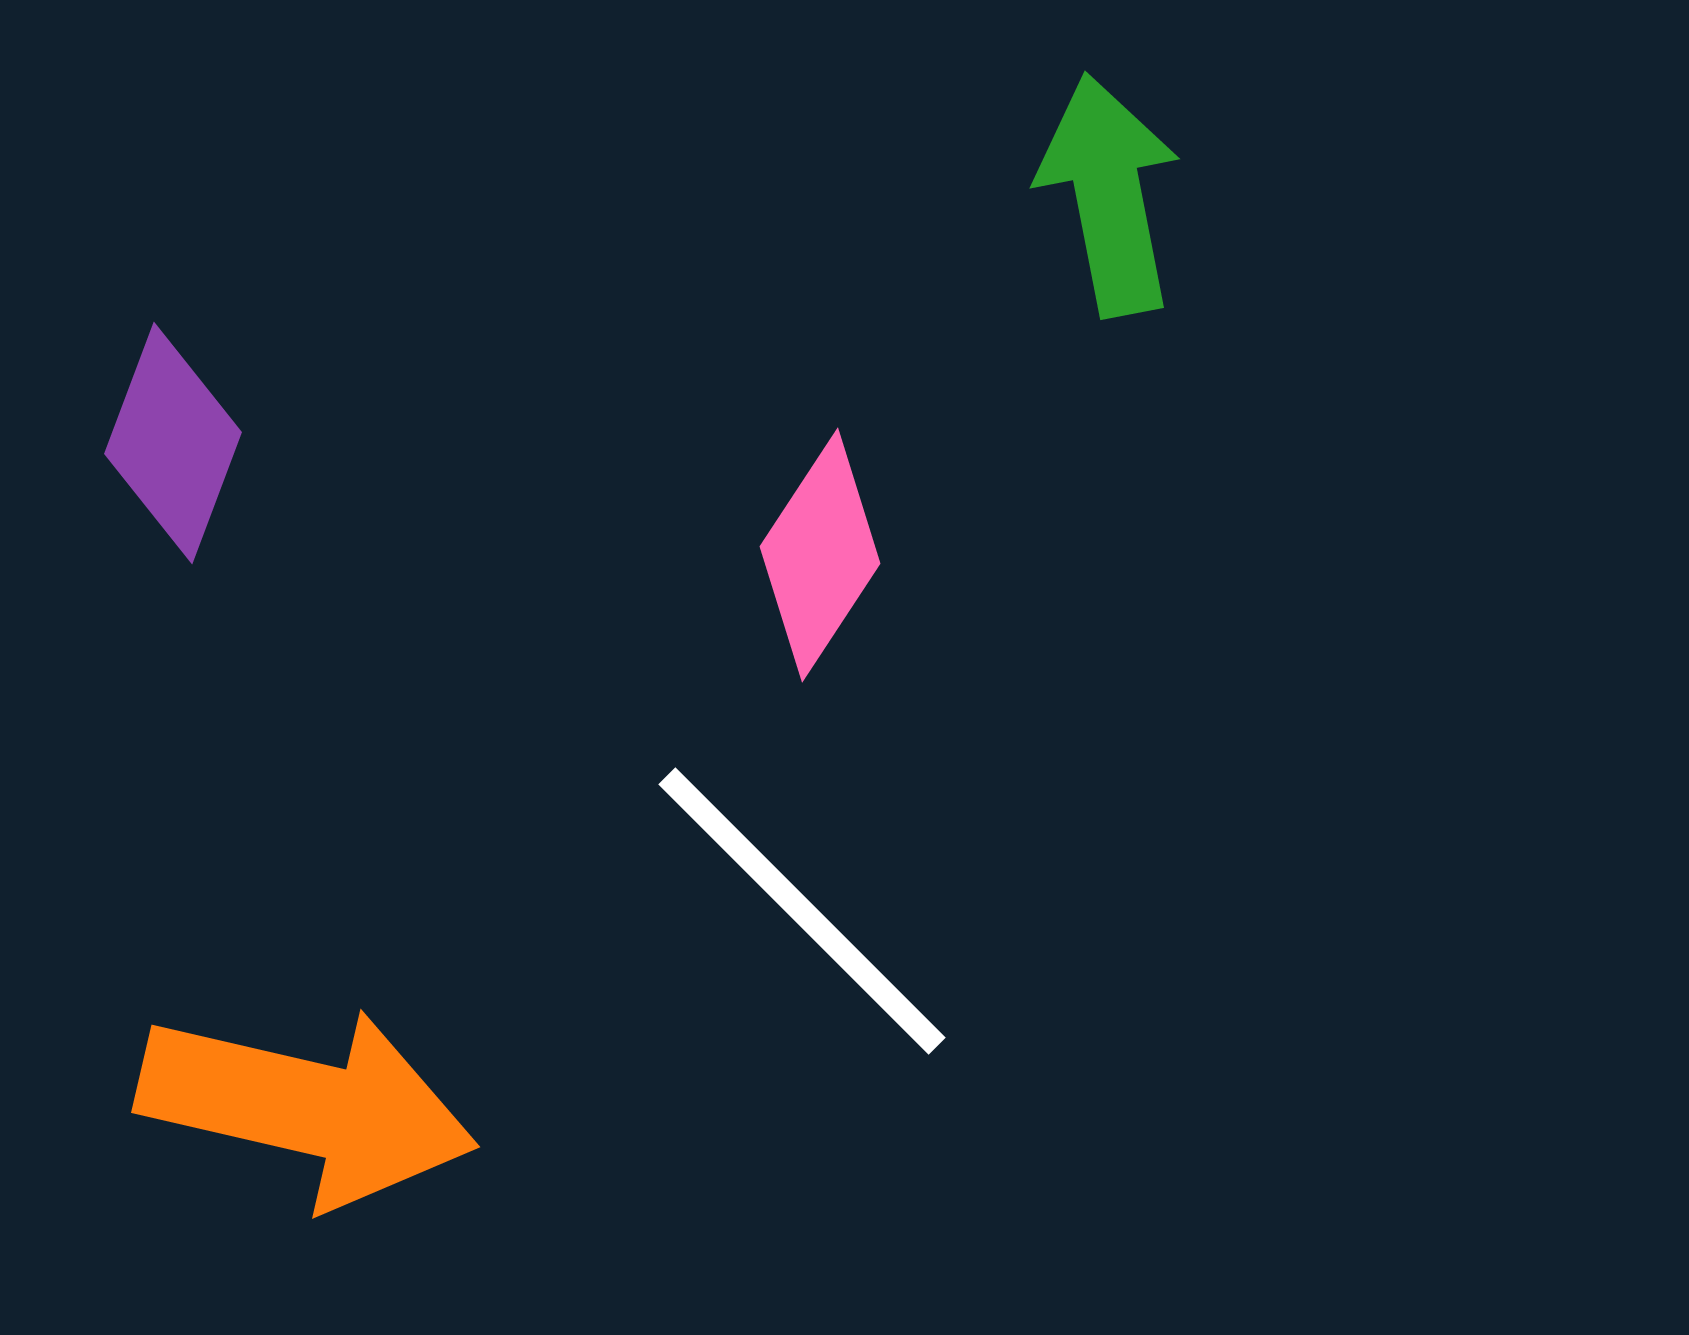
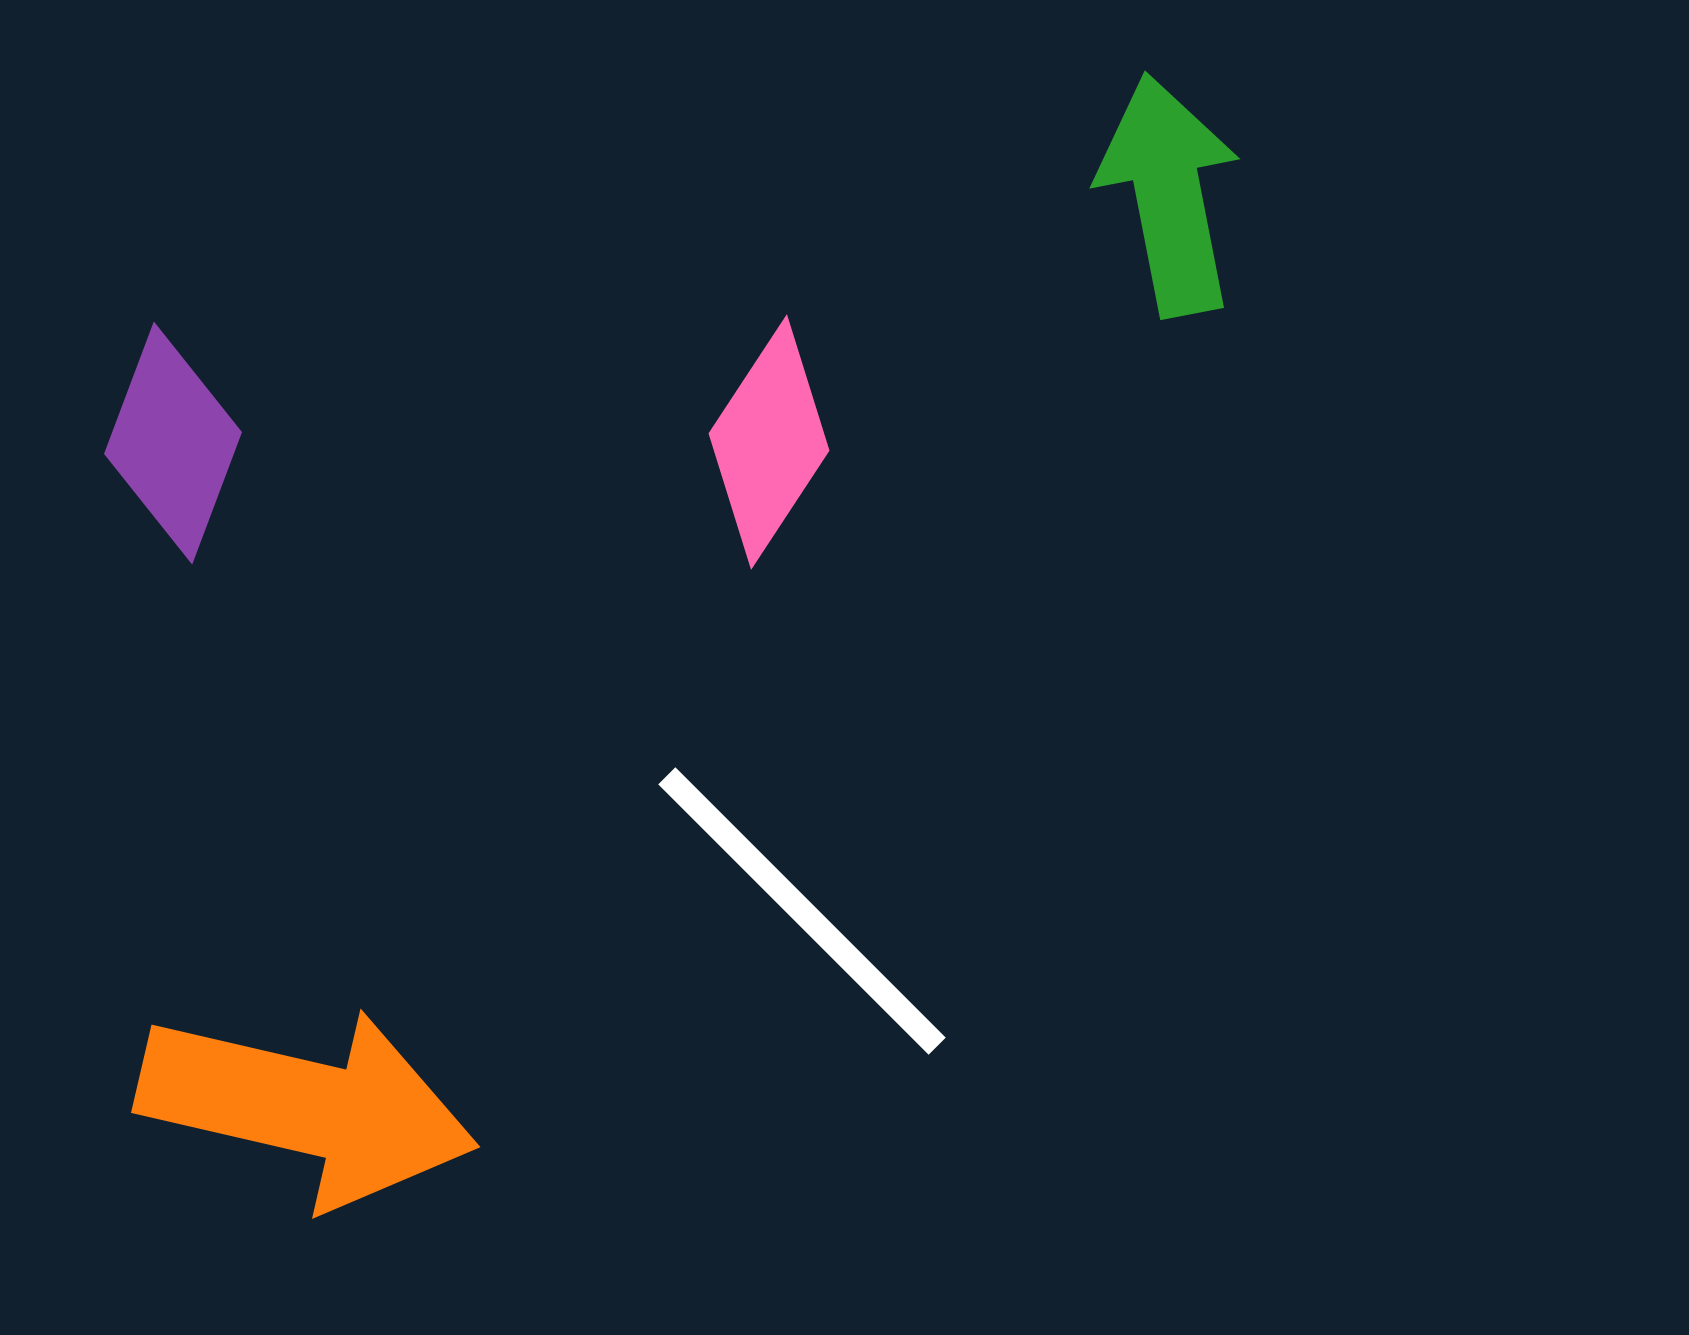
green arrow: moved 60 px right
pink diamond: moved 51 px left, 113 px up
